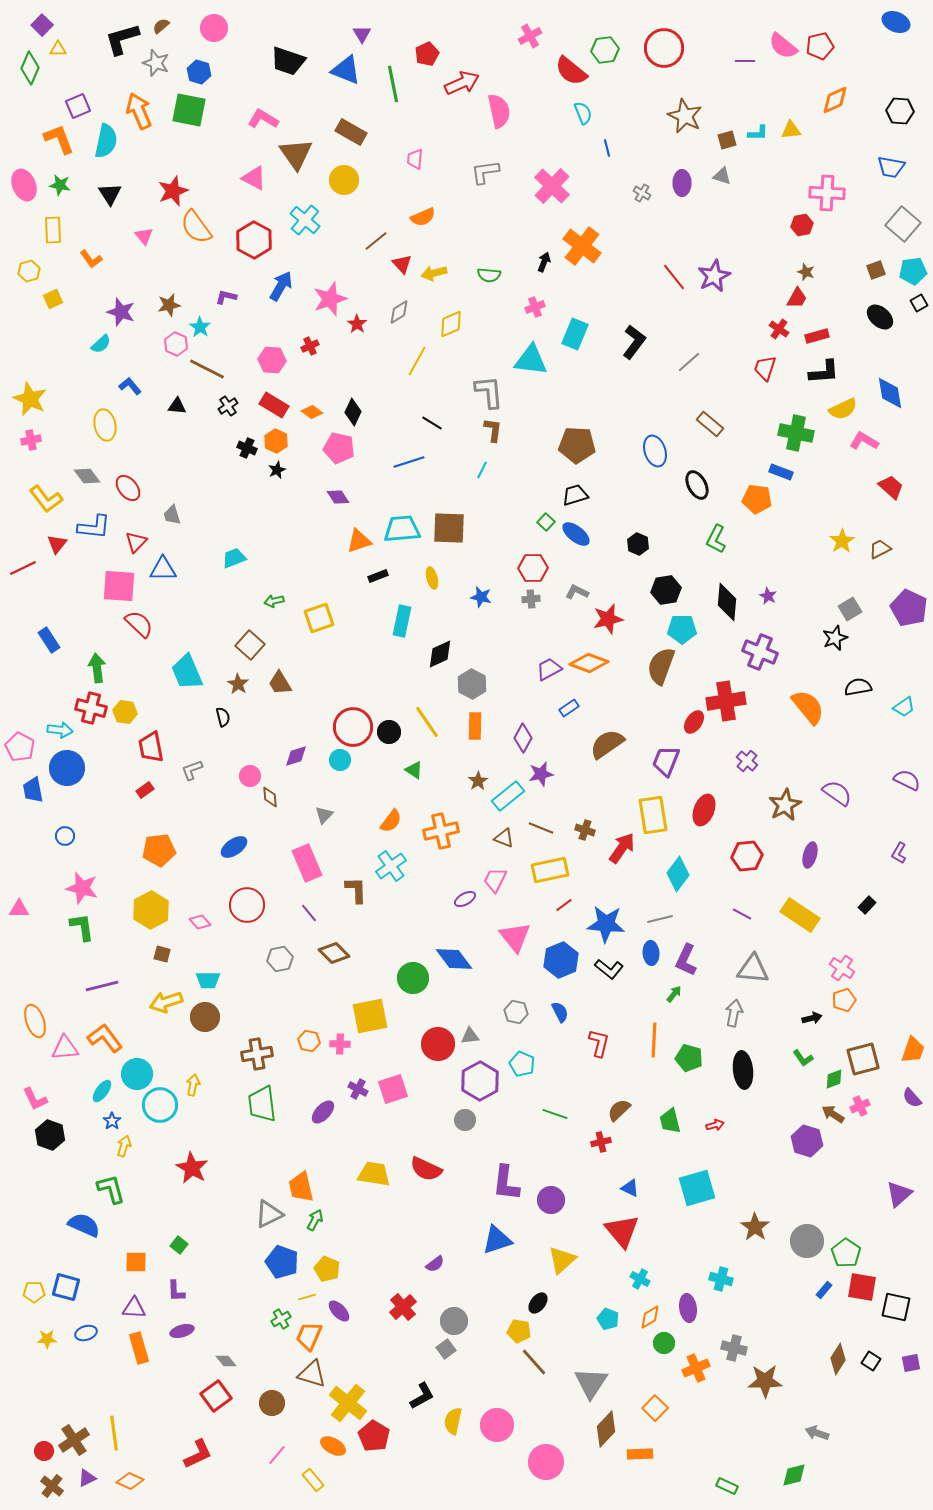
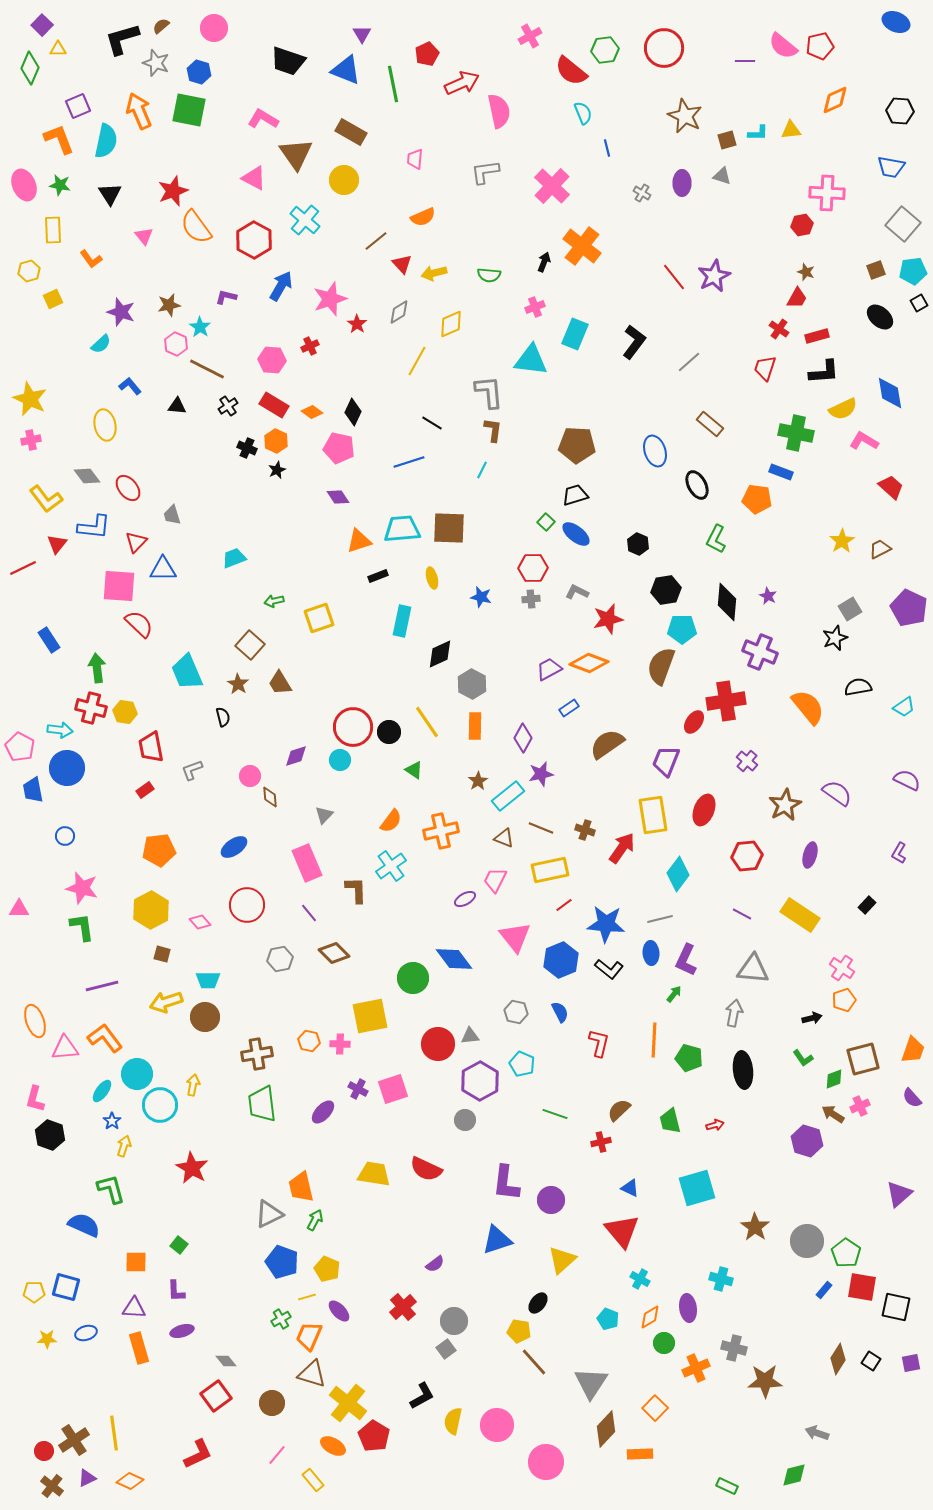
pink L-shape at (35, 1099): rotated 40 degrees clockwise
